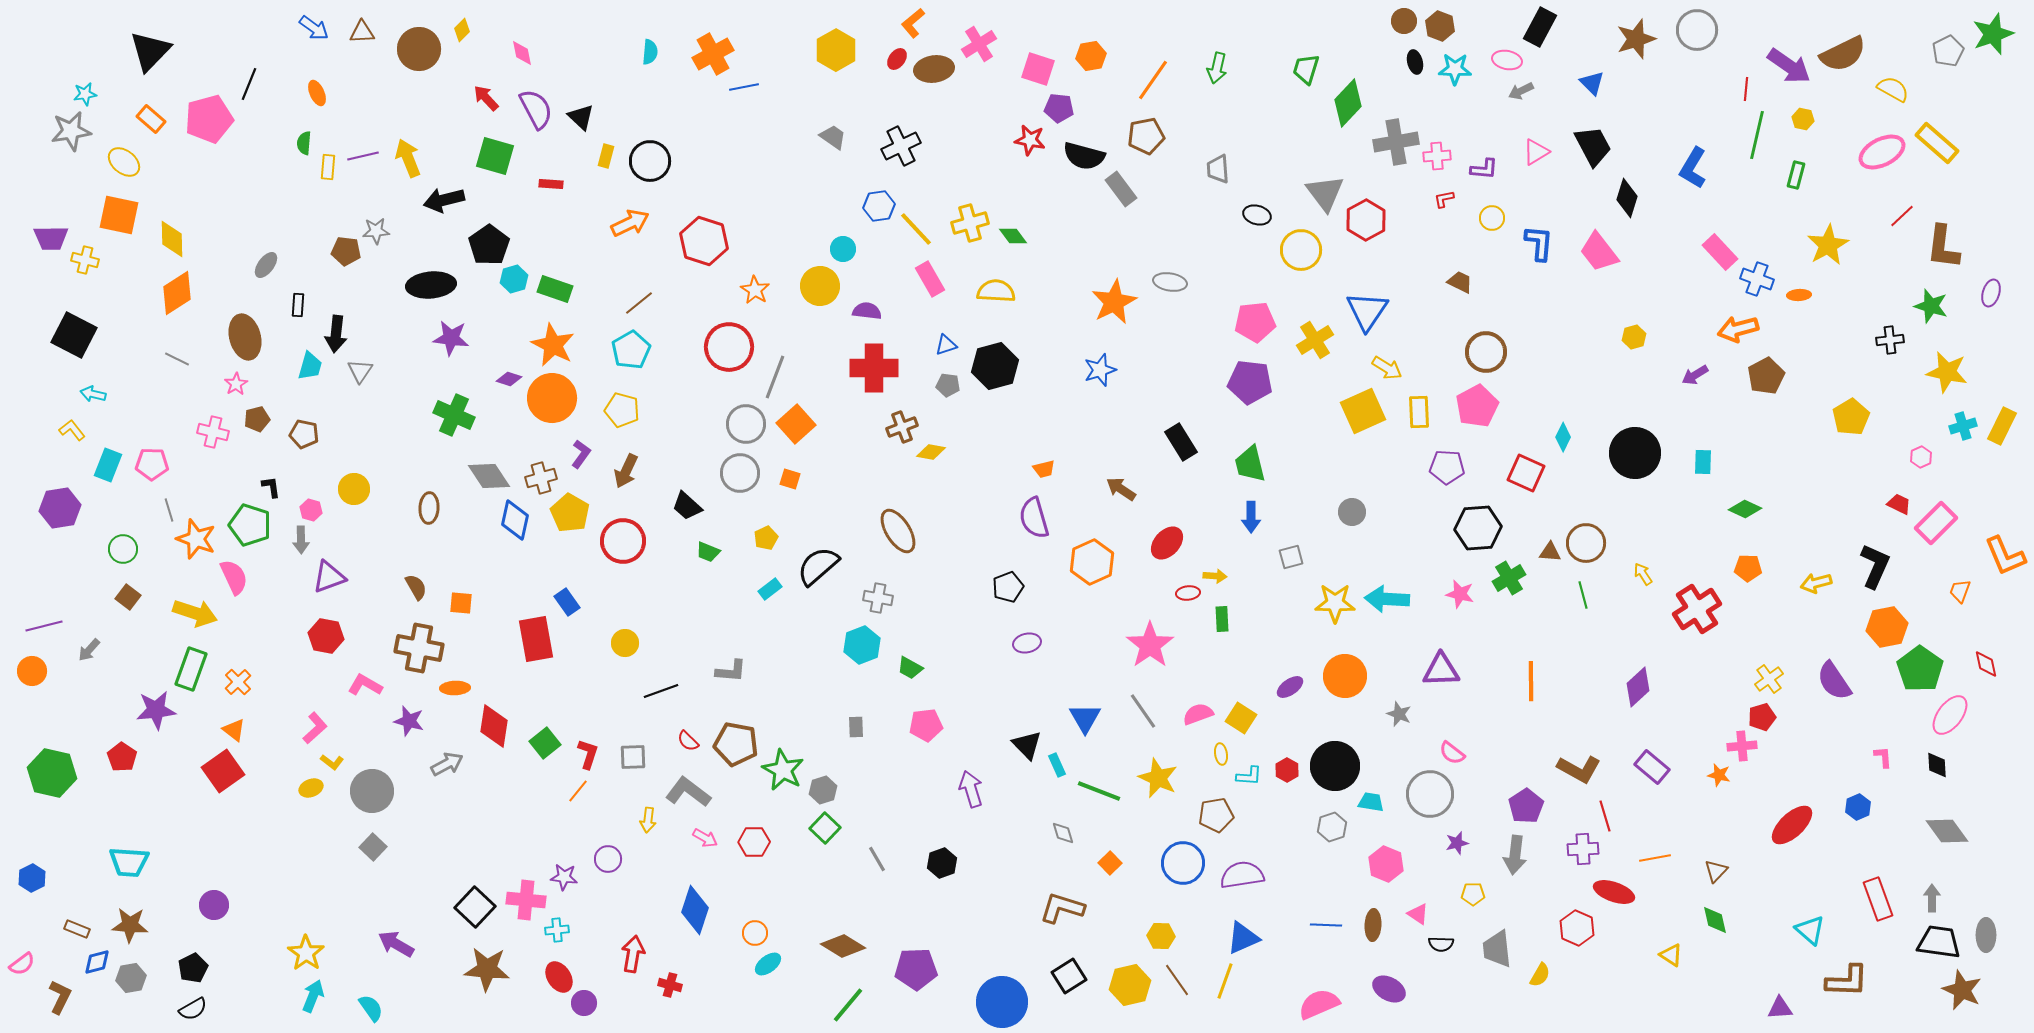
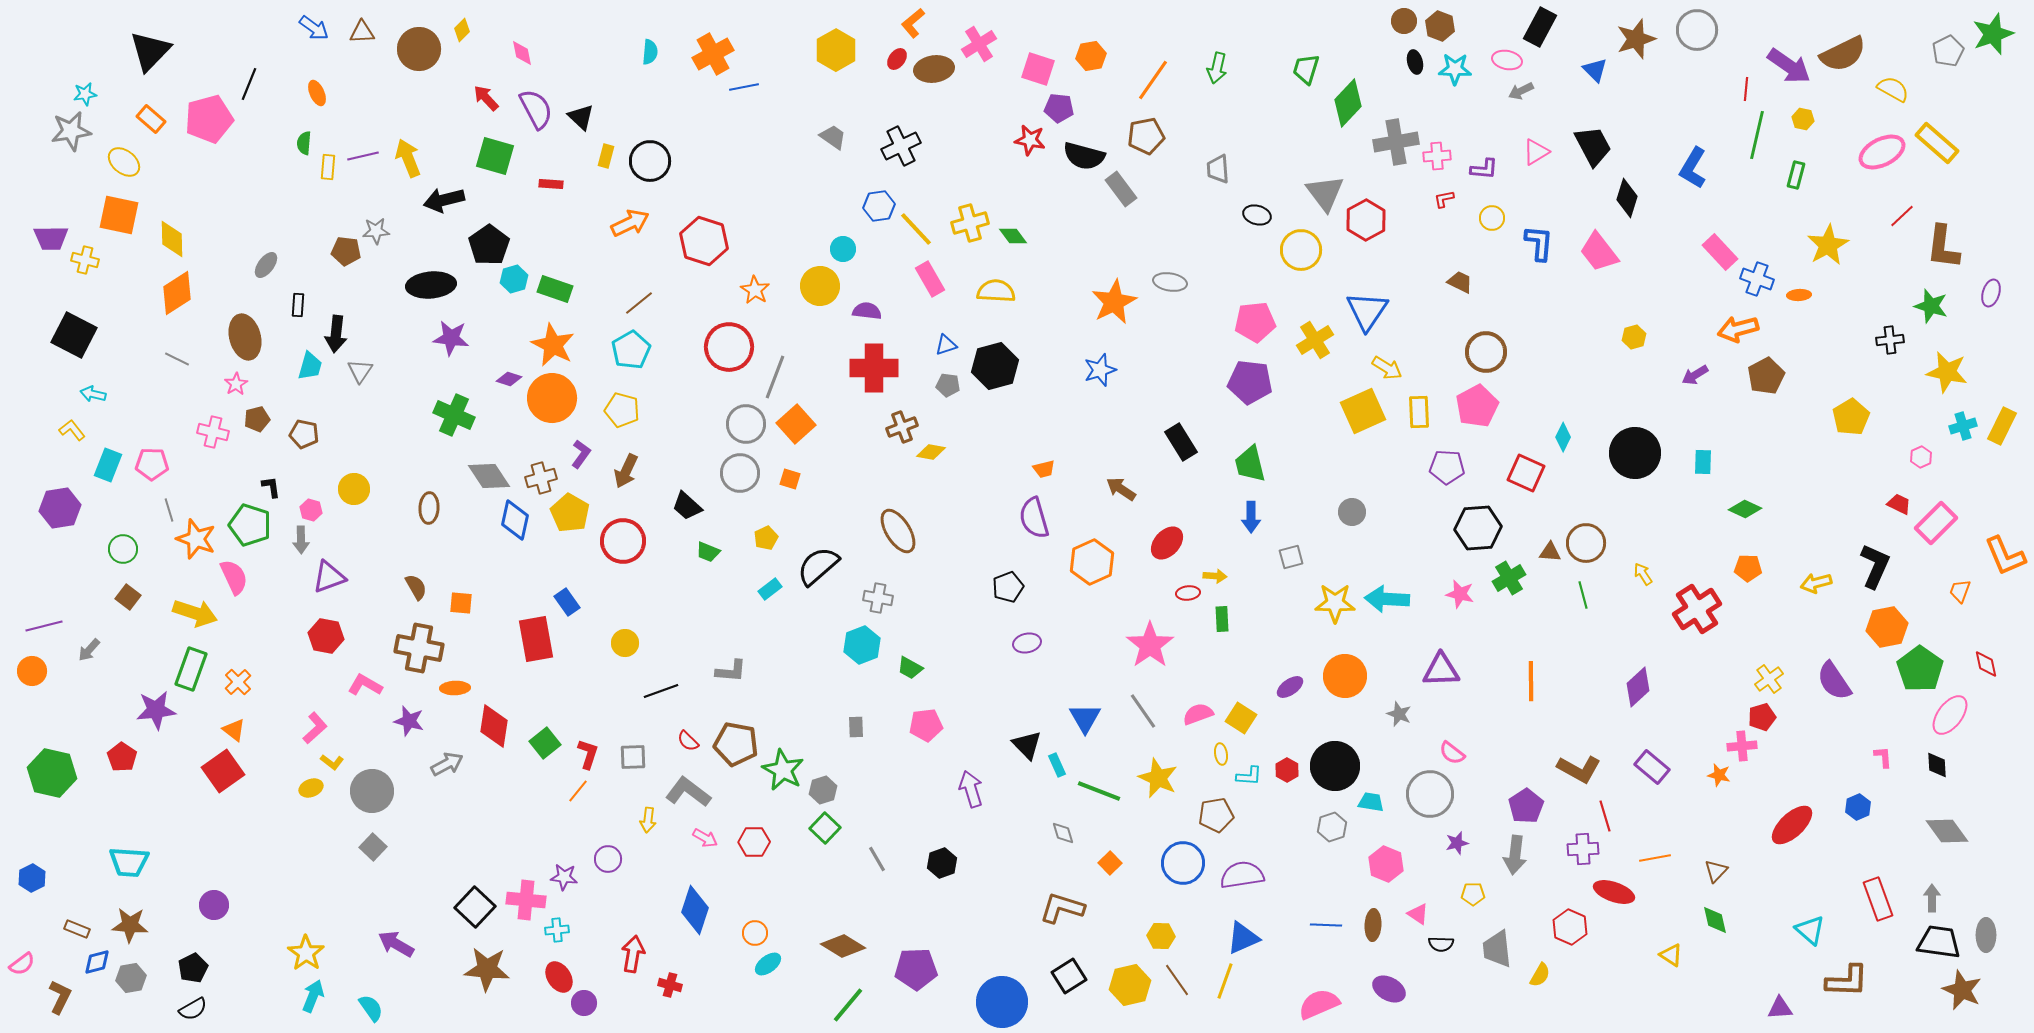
blue triangle at (1592, 83): moved 3 px right, 13 px up
red hexagon at (1577, 928): moved 7 px left, 1 px up
